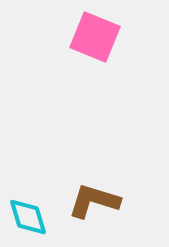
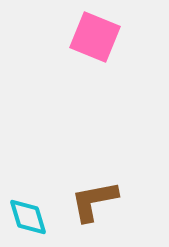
brown L-shape: rotated 28 degrees counterclockwise
